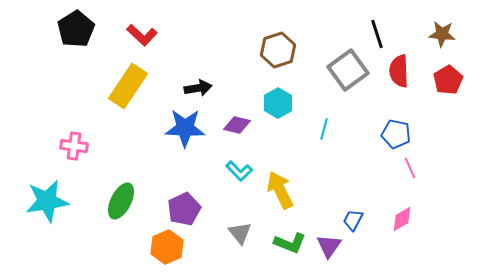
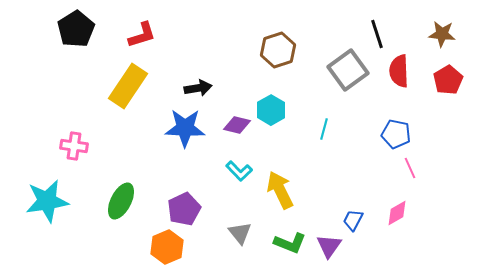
red L-shape: rotated 60 degrees counterclockwise
cyan hexagon: moved 7 px left, 7 px down
pink diamond: moved 5 px left, 6 px up
